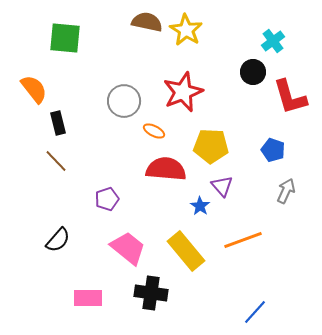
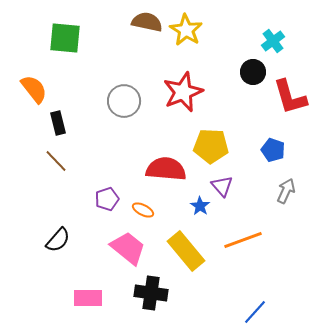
orange ellipse: moved 11 px left, 79 px down
